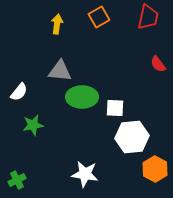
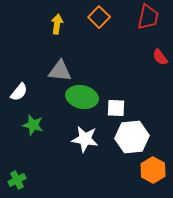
orange square: rotated 15 degrees counterclockwise
red semicircle: moved 2 px right, 7 px up
green ellipse: rotated 12 degrees clockwise
white square: moved 1 px right
green star: rotated 25 degrees clockwise
orange hexagon: moved 2 px left, 1 px down
white star: moved 35 px up
